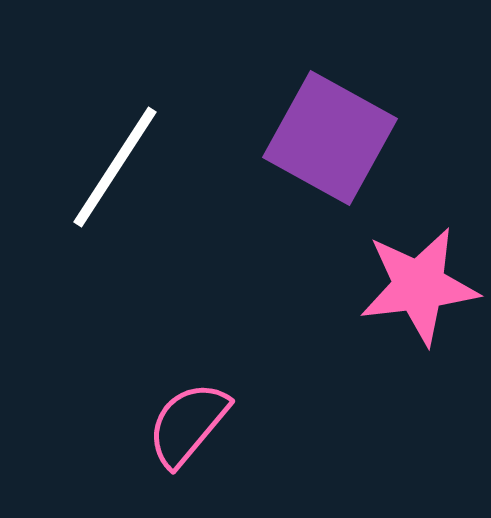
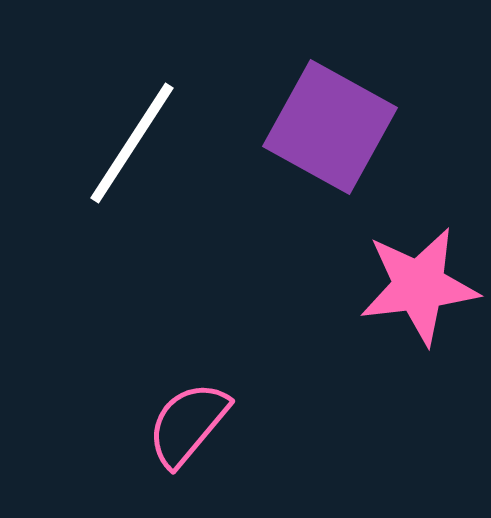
purple square: moved 11 px up
white line: moved 17 px right, 24 px up
